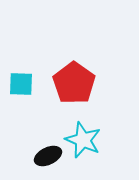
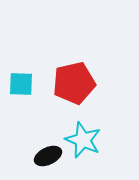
red pentagon: rotated 24 degrees clockwise
